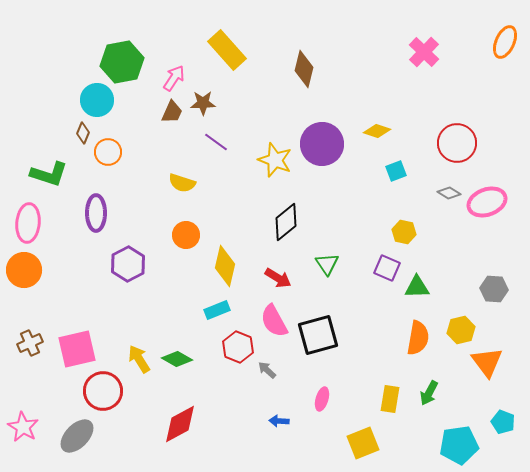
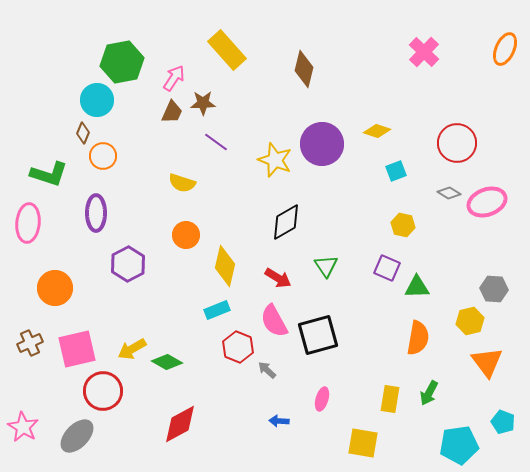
orange ellipse at (505, 42): moved 7 px down
orange circle at (108, 152): moved 5 px left, 4 px down
black diamond at (286, 222): rotated 9 degrees clockwise
yellow hexagon at (404, 232): moved 1 px left, 7 px up
green triangle at (327, 264): moved 1 px left, 2 px down
orange circle at (24, 270): moved 31 px right, 18 px down
yellow hexagon at (461, 330): moved 9 px right, 9 px up
yellow arrow at (139, 359): moved 7 px left, 10 px up; rotated 88 degrees counterclockwise
green diamond at (177, 359): moved 10 px left, 3 px down
yellow square at (363, 443): rotated 32 degrees clockwise
